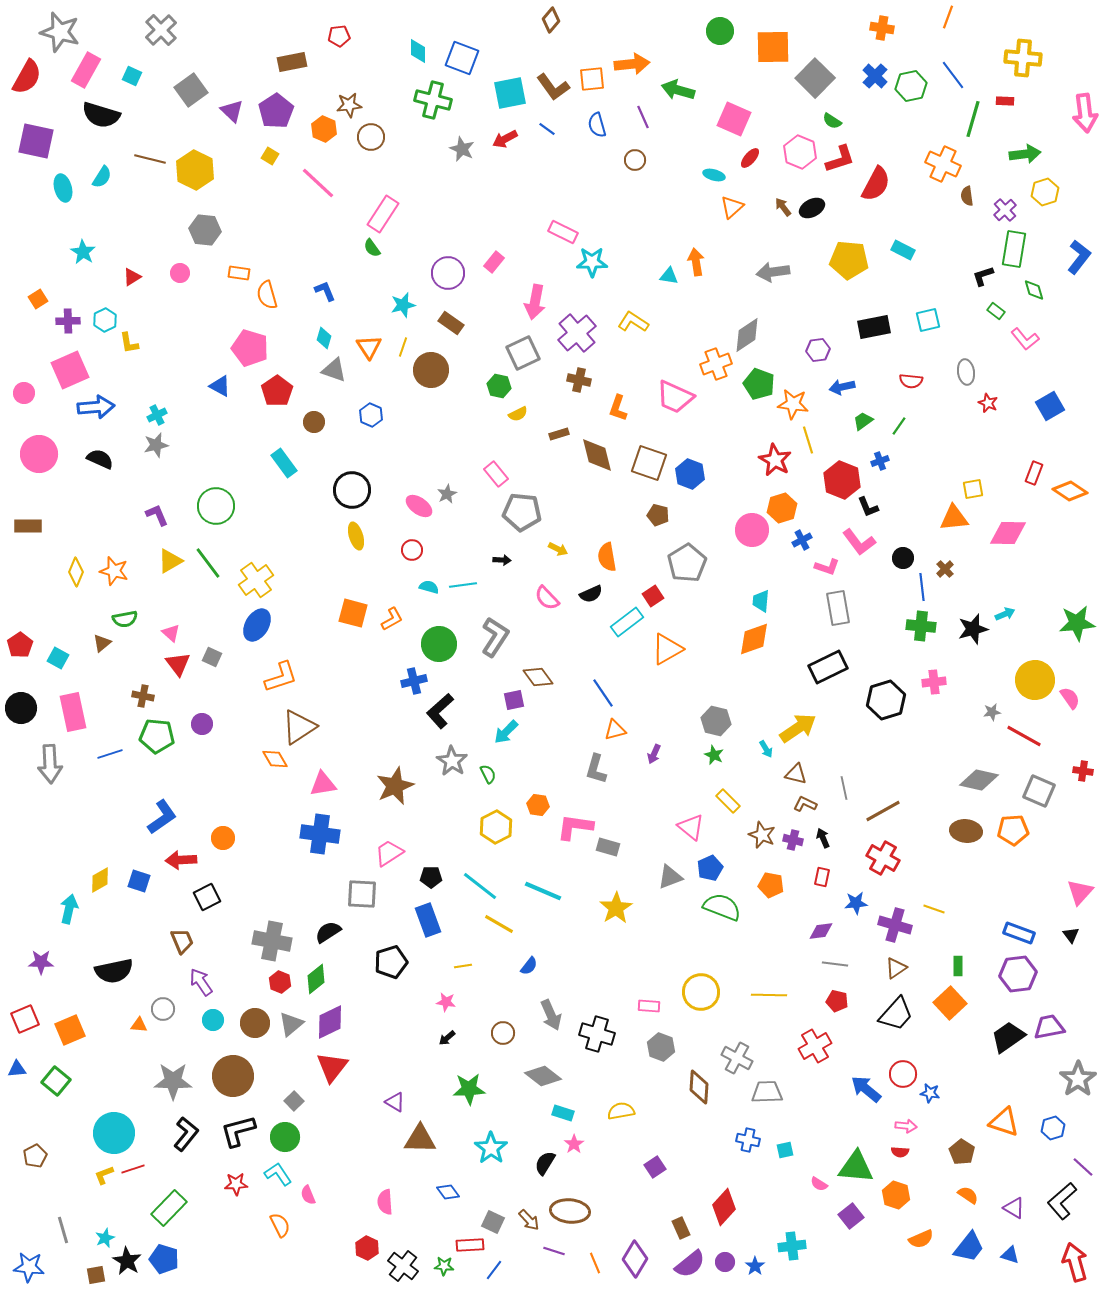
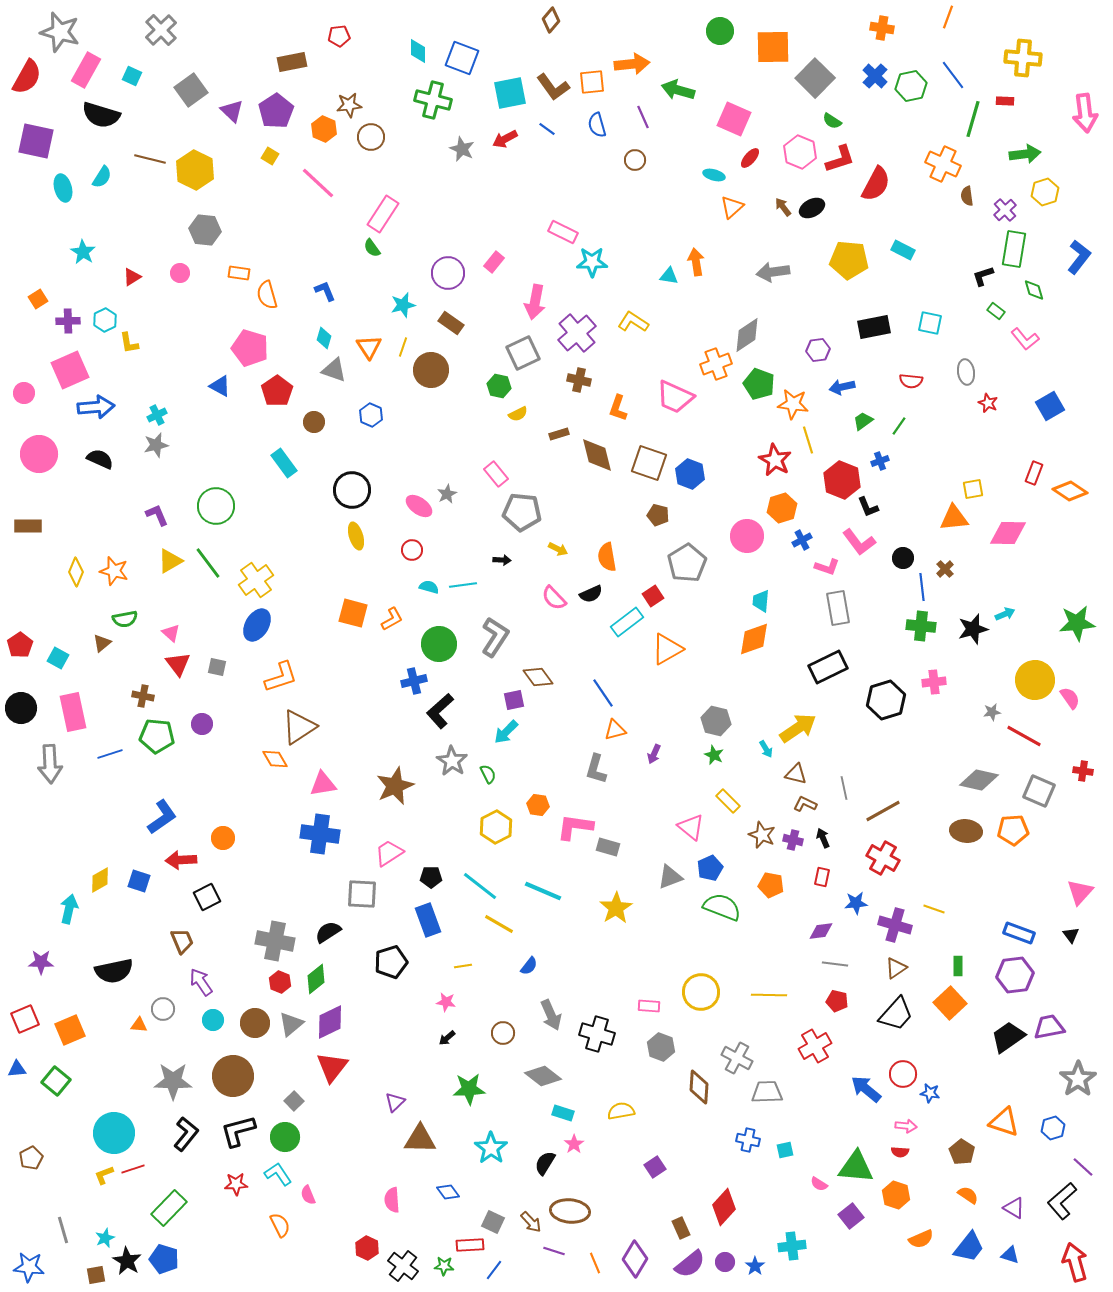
orange square at (592, 79): moved 3 px down
cyan square at (928, 320): moved 2 px right, 3 px down; rotated 25 degrees clockwise
pink circle at (752, 530): moved 5 px left, 6 px down
pink semicircle at (547, 598): moved 7 px right
gray square at (212, 657): moved 5 px right, 10 px down; rotated 12 degrees counterclockwise
gray cross at (272, 941): moved 3 px right
purple hexagon at (1018, 974): moved 3 px left, 1 px down
purple triangle at (395, 1102): rotated 45 degrees clockwise
brown pentagon at (35, 1156): moved 4 px left, 2 px down
pink semicircle at (385, 1202): moved 7 px right, 2 px up
brown arrow at (529, 1220): moved 2 px right, 2 px down
